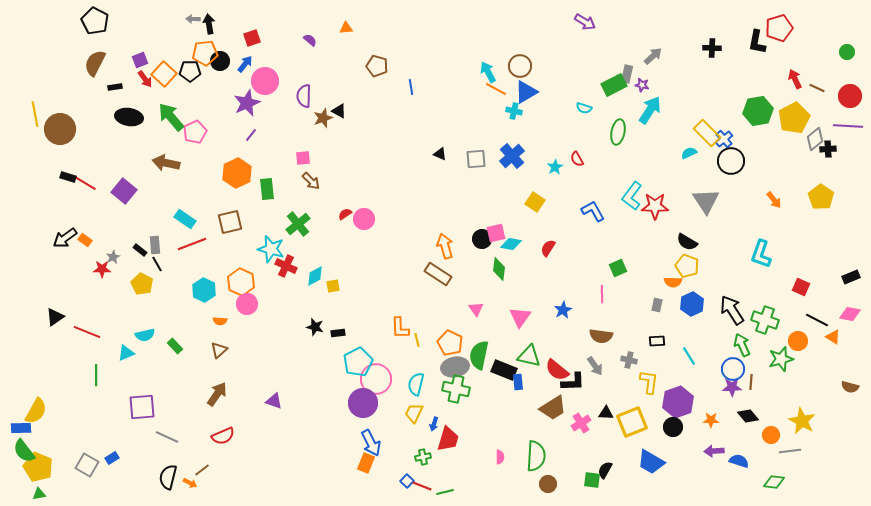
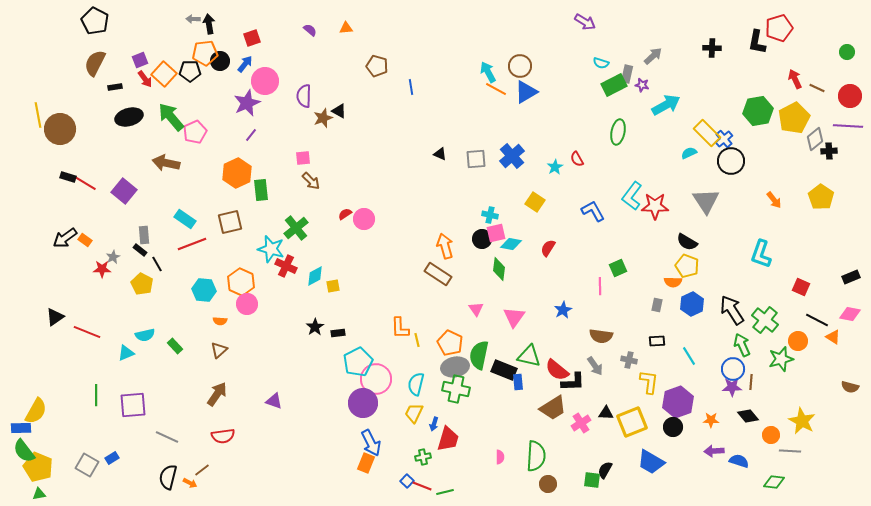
purple semicircle at (310, 40): moved 10 px up
cyan semicircle at (584, 108): moved 17 px right, 45 px up
cyan arrow at (650, 110): moved 16 px right, 5 px up; rotated 28 degrees clockwise
cyan cross at (514, 111): moved 24 px left, 104 px down
yellow line at (35, 114): moved 3 px right, 1 px down
black ellipse at (129, 117): rotated 24 degrees counterclockwise
black cross at (828, 149): moved 1 px right, 2 px down
green rectangle at (267, 189): moved 6 px left, 1 px down
green cross at (298, 224): moved 2 px left, 4 px down
gray rectangle at (155, 245): moved 11 px left, 10 px up
cyan hexagon at (204, 290): rotated 20 degrees counterclockwise
pink line at (602, 294): moved 2 px left, 8 px up
pink triangle at (520, 317): moved 6 px left
green cross at (765, 320): rotated 20 degrees clockwise
black star at (315, 327): rotated 24 degrees clockwise
green line at (96, 375): moved 20 px down
purple square at (142, 407): moved 9 px left, 2 px up
red semicircle at (223, 436): rotated 15 degrees clockwise
gray line at (790, 451): rotated 10 degrees clockwise
